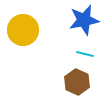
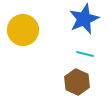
blue star: moved 1 px up; rotated 12 degrees counterclockwise
